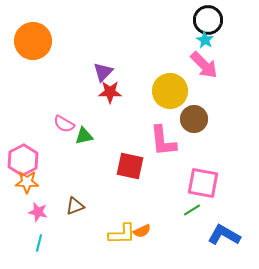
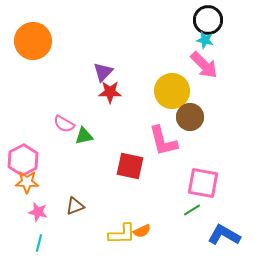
cyan star: rotated 18 degrees counterclockwise
yellow circle: moved 2 px right
brown circle: moved 4 px left, 2 px up
pink L-shape: rotated 8 degrees counterclockwise
